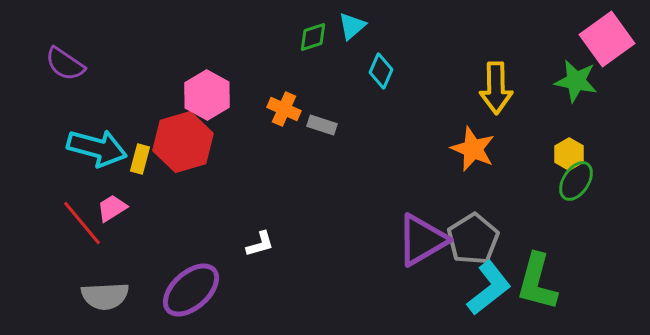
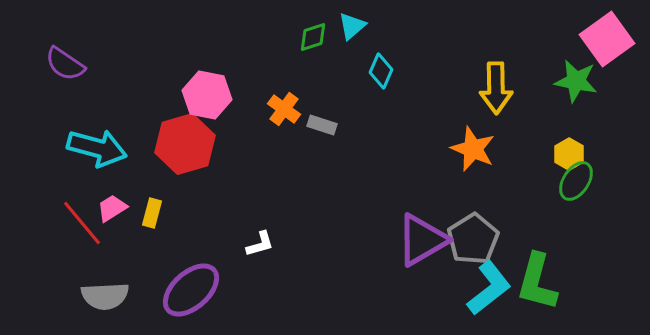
pink hexagon: rotated 18 degrees counterclockwise
orange cross: rotated 12 degrees clockwise
red hexagon: moved 2 px right, 2 px down
yellow rectangle: moved 12 px right, 54 px down
